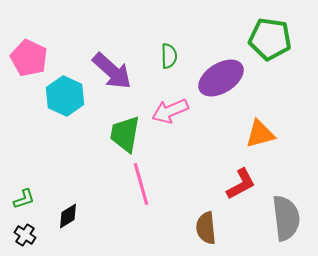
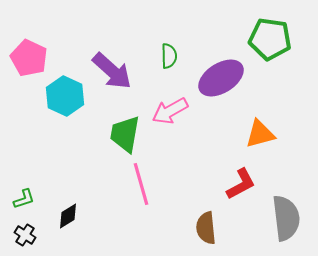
pink arrow: rotated 6 degrees counterclockwise
